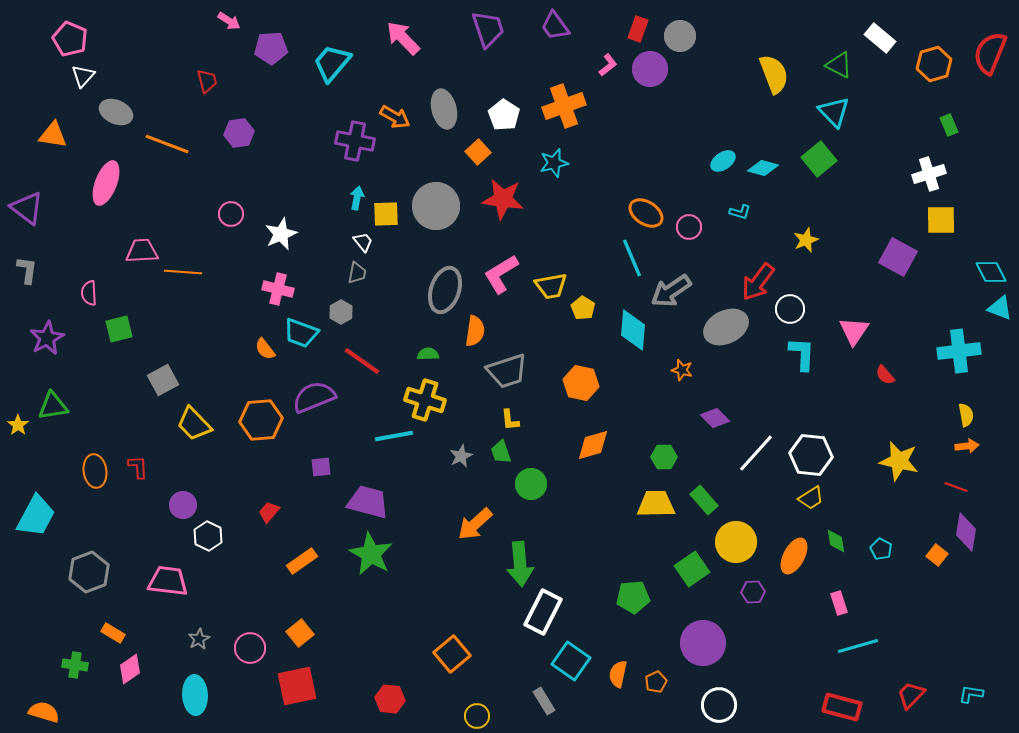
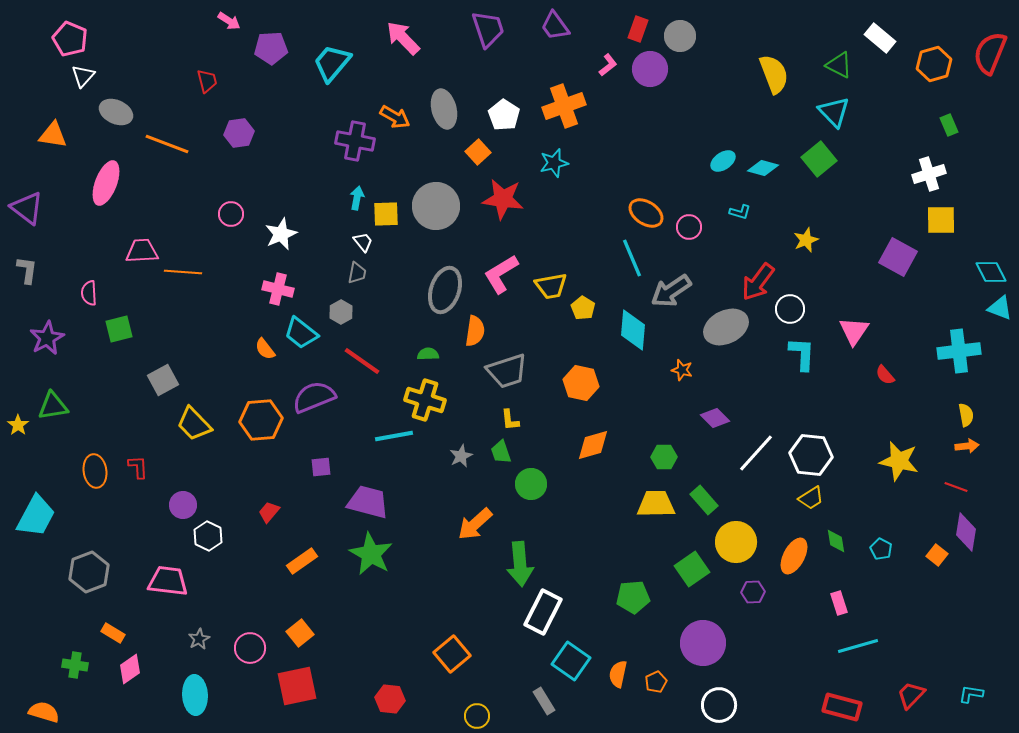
cyan trapezoid at (301, 333): rotated 18 degrees clockwise
